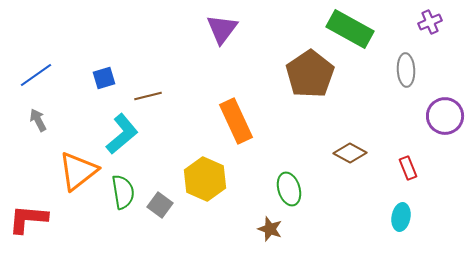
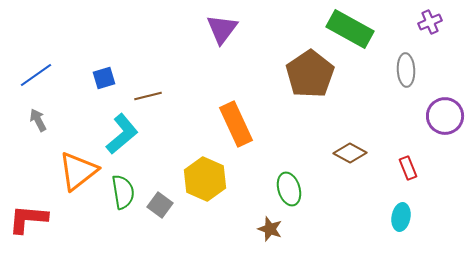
orange rectangle: moved 3 px down
